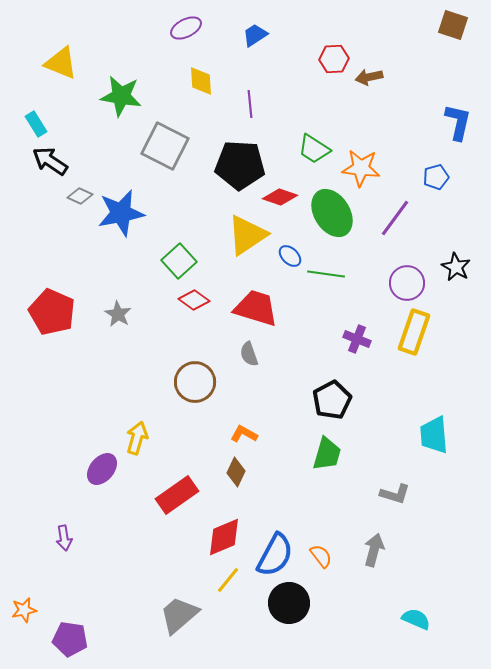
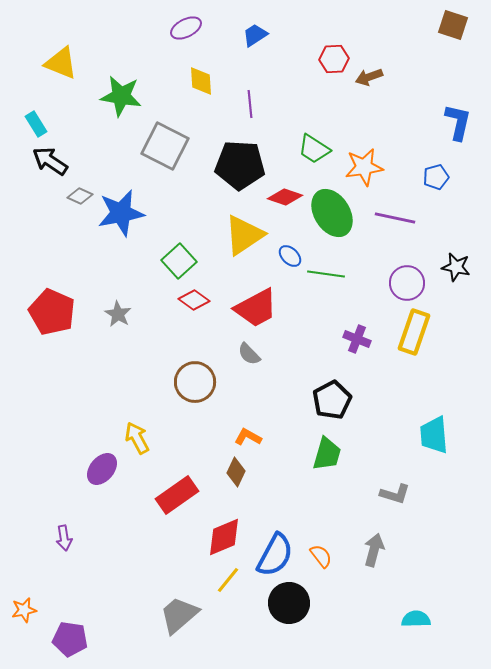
brown arrow at (369, 77): rotated 8 degrees counterclockwise
orange star at (361, 168): moved 3 px right, 1 px up; rotated 15 degrees counterclockwise
red diamond at (280, 197): moved 5 px right
purple line at (395, 218): rotated 66 degrees clockwise
yellow triangle at (247, 235): moved 3 px left
black star at (456, 267): rotated 16 degrees counterclockwise
red trapezoid at (256, 308): rotated 135 degrees clockwise
gray semicircle at (249, 354): rotated 25 degrees counterclockwise
orange L-shape at (244, 434): moved 4 px right, 3 px down
yellow arrow at (137, 438): rotated 44 degrees counterclockwise
cyan semicircle at (416, 619): rotated 24 degrees counterclockwise
